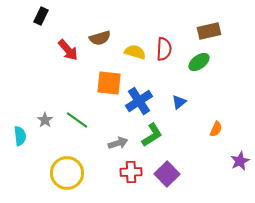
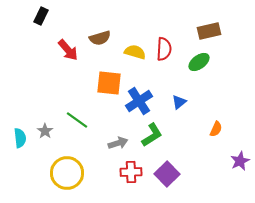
gray star: moved 11 px down
cyan semicircle: moved 2 px down
